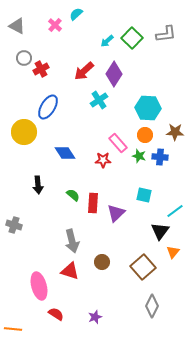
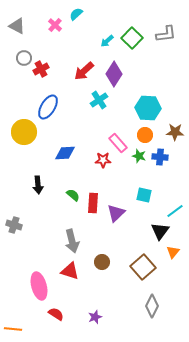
blue diamond: rotated 60 degrees counterclockwise
